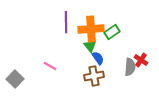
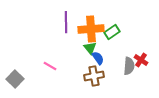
green triangle: moved 2 px down
gray semicircle: moved 1 px left, 1 px up
